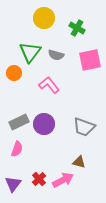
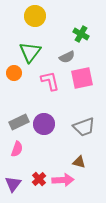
yellow circle: moved 9 px left, 2 px up
green cross: moved 4 px right, 6 px down
gray semicircle: moved 11 px right, 2 px down; rotated 42 degrees counterclockwise
pink square: moved 8 px left, 18 px down
pink L-shape: moved 1 px right, 4 px up; rotated 25 degrees clockwise
gray trapezoid: rotated 40 degrees counterclockwise
pink arrow: rotated 25 degrees clockwise
